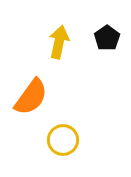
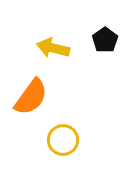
black pentagon: moved 2 px left, 2 px down
yellow arrow: moved 6 px left, 6 px down; rotated 88 degrees counterclockwise
